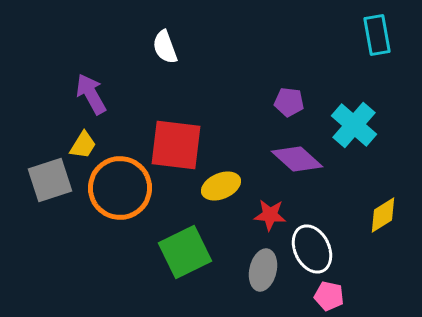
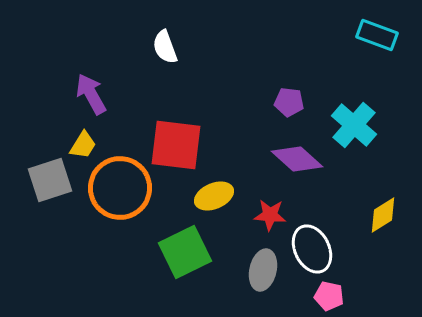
cyan rectangle: rotated 60 degrees counterclockwise
yellow ellipse: moved 7 px left, 10 px down
